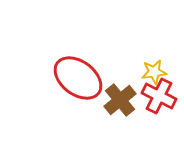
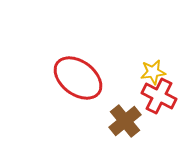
yellow star: moved 1 px left
brown cross: moved 5 px right, 21 px down
